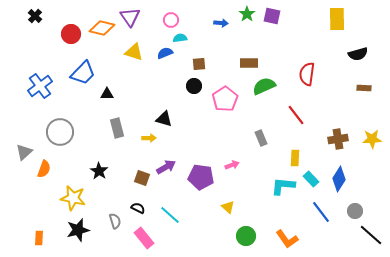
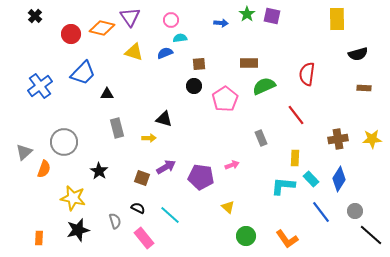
gray circle at (60, 132): moved 4 px right, 10 px down
